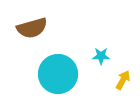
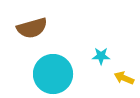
cyan circle: moved 5 px left
yellow arrow: moved 1 px right, 2 px up; rotated 96 degrees counterclockwise
